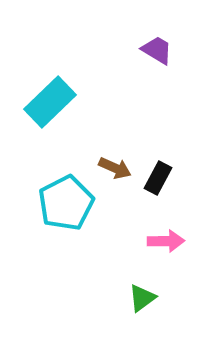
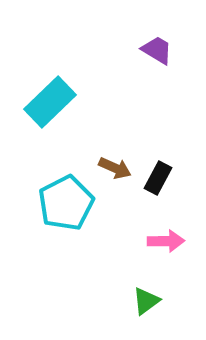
green triangle: moved 4 px right, 3 px down
